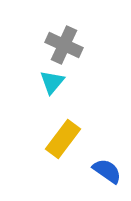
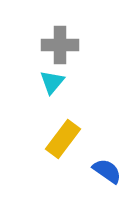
gray cross: moved 4 px left; rotated 24 degrees counterclockwise
